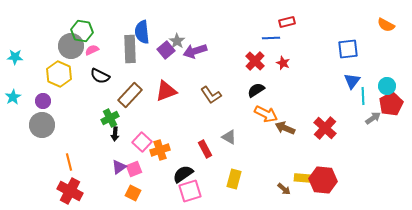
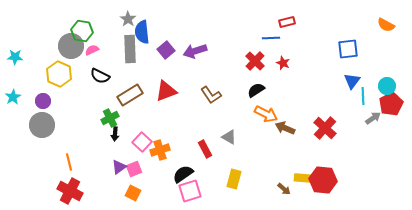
gray star at (177, 41): moved 49 px left, 22 px up
brown rectangle at (130, 95): rotated 15 degrees clockwise
